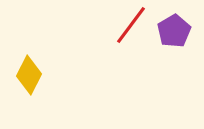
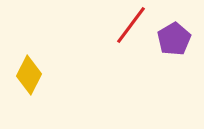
purple pentagon: moved 8 px down
